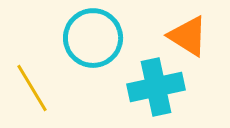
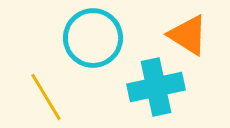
orange triangle: moved 1 px up
yellow line: moved 14 px right, 9 px down
